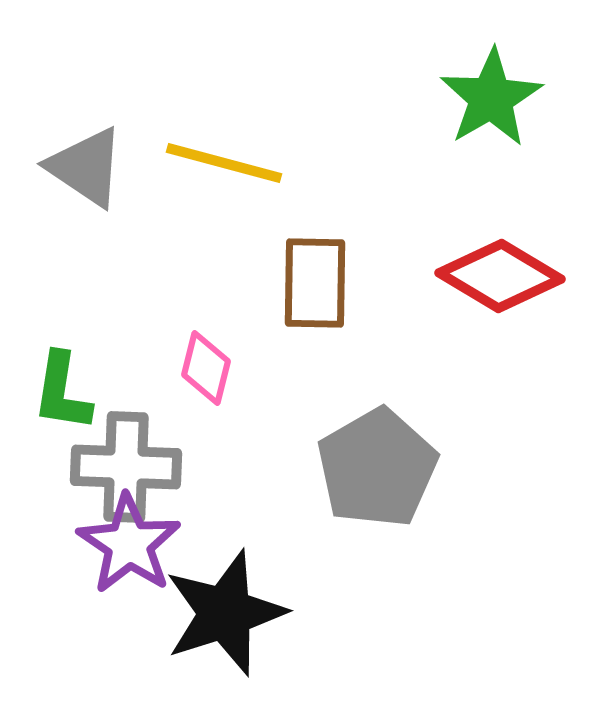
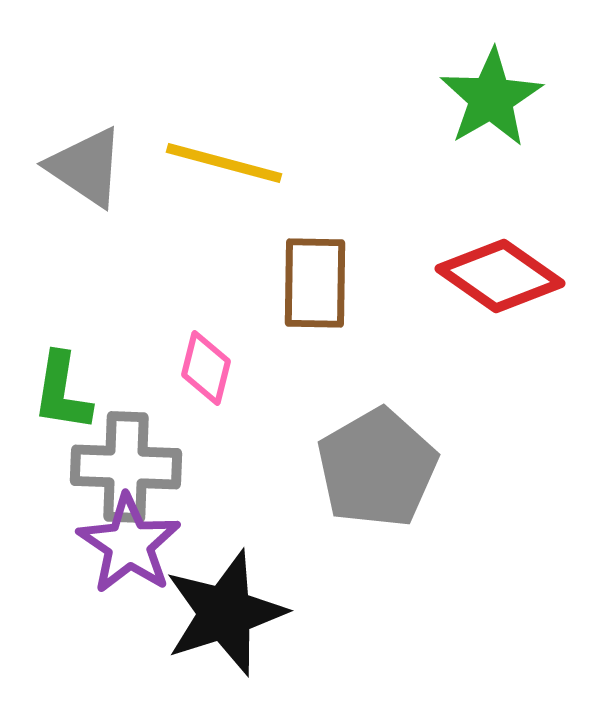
red diamond: rotated 4 degrees clockwise
